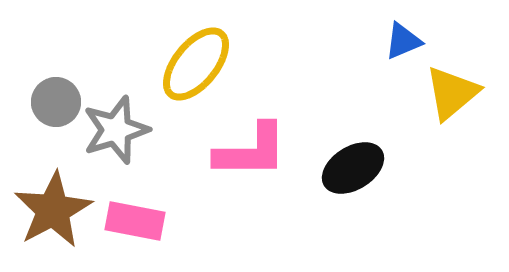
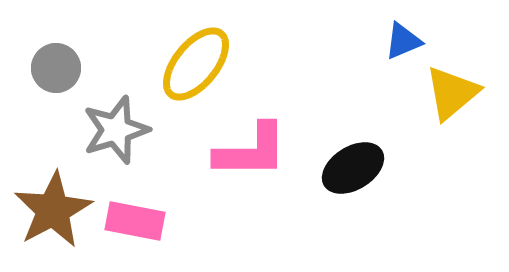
gray circle: moved 34 px up
